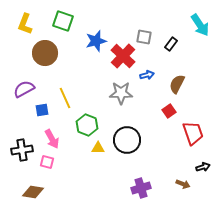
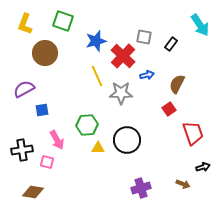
yellow line: moved 32 px right, 22 px up
red square: moved 2 px up
green hexagon: rotated 25 degrees counterclockwise
pink arrow: moved 5 px right, 1 px down
